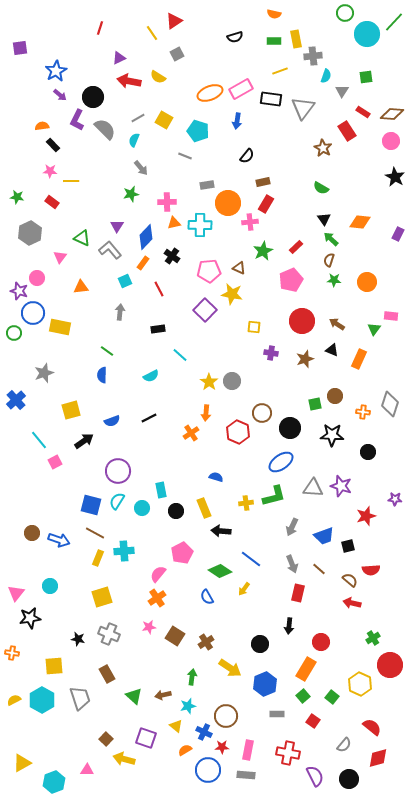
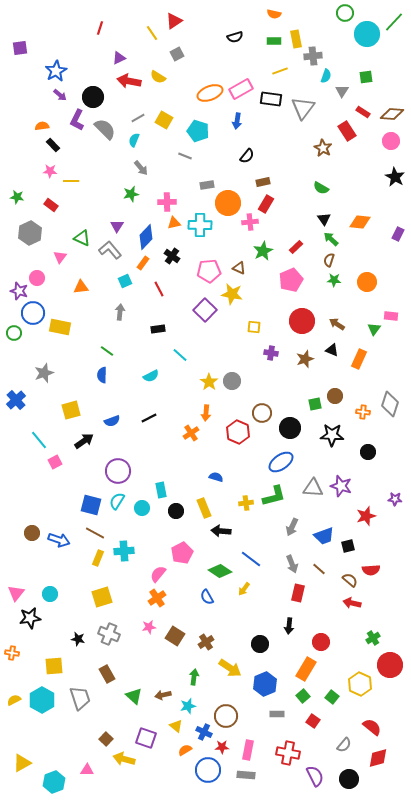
red rectangle at (52, 202): moved 1 px left, 3 px down
cyan circle at (50, 586): moved 8 px down
green arrow at (192, 677): moved 2 px right
